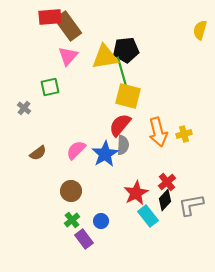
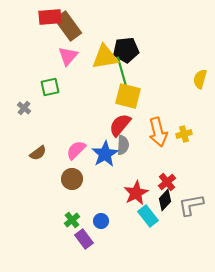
yellow semicircle: moved 49 px down
brown circle: moved 1 px right, 12 px up
